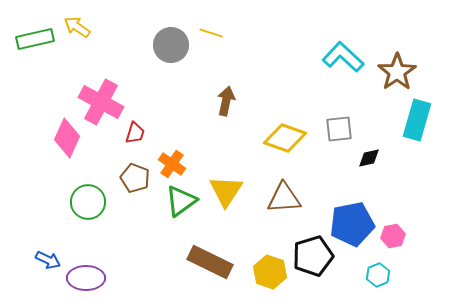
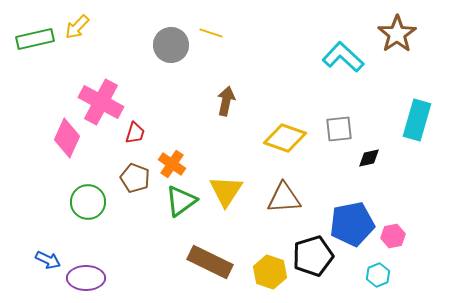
yellow arrow: rotated 80 degrees counterclockwise
brown star: moved 38 px up
